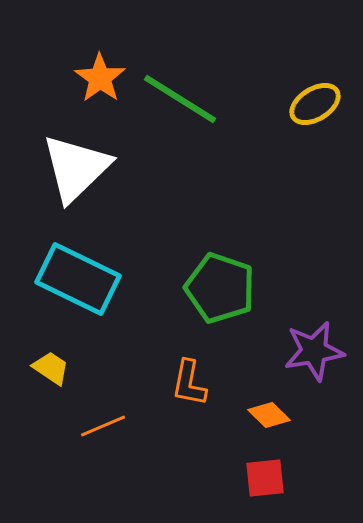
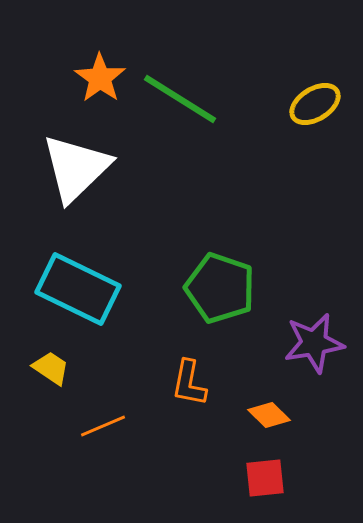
cyan rectangle: moved 10 px down
purple star: moved 8 px up
